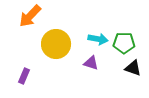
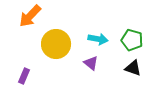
green pentagon: moved 8 px right, 3 px up; rotated 15 degrees clockwise
purple triangle: rotated 21 degrees clockwise
